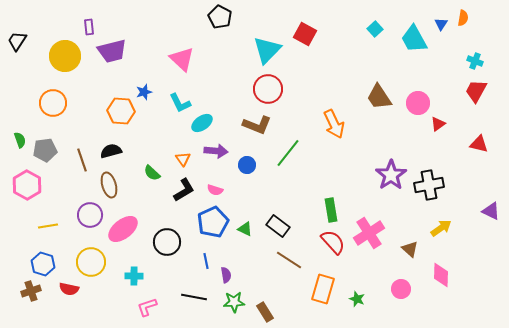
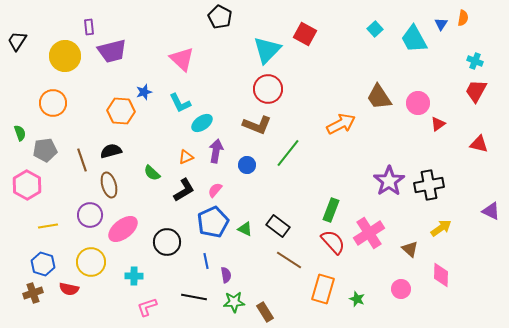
orange arrow at (334, 124): moved 7 px right; rotated 92 degrees counterclockwise
green semicircle at (20, 140): moved 7 px up
purple arrow at (216, 151): rotated 85 degrees counterclockwise
orange triangle at (183, 159): moved 3 px right, 2 px up; rotated 42 degrees clockwise
purple star at (391, 175): moved 2 px left, 6 px down
pink semicircle at (215, 190): rotated 112 degrees clockwise
green rectangle at (331, 210): rotated 30 degrees clockwise
brown cross at (31, 291): moved 2 px right, 2 px down
